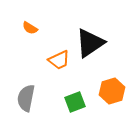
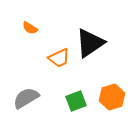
orange trapezoid: moved 2 px up
orange hexagon: moved 6 px down
gray semicircle: rotated 48 degrees clockwise
green square: moved 1 px right, 1 px up
